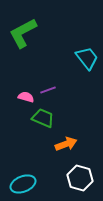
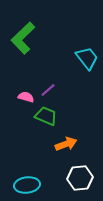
green L-shape: moved 5 px down; rotated 16 degrees counterclockwise
purple line: rotated 21 degrees counterclockwise
green trapezoid: moved 3 px right, 2 px up
white hexagon: rotated 20 degrees counterclockwise
cyan ellipse: moved 4 px right, 1 px down; rotated 15 degrees clockwise
